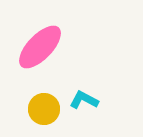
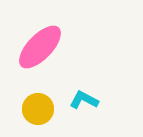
yellow circle: moved 6 px left
